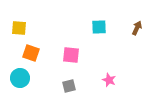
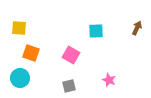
cyan square: moved 3 px left, 4 px down
pink square: rotated 24 degrees clockwise
